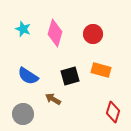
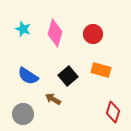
black square: moved 2 px left; rotated 24 degrees counterclockwise
